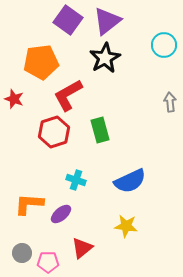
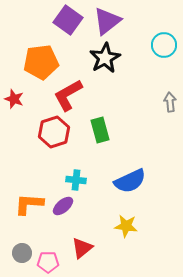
cyan cross: rotated 12 degrees counterclockwise
purple ellipse: moved 2 px right, 8 px up
